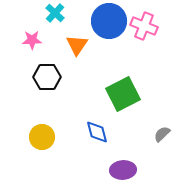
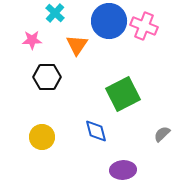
blue diamond: moved 1 px left, 1 px up
